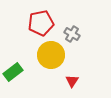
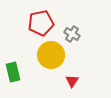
green rectangle: rotated 66 degrees counterclockwise
